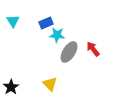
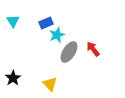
cyan star: rotated 28 degrees counterclockwise
black star: moved 2 px right, 9 px up
